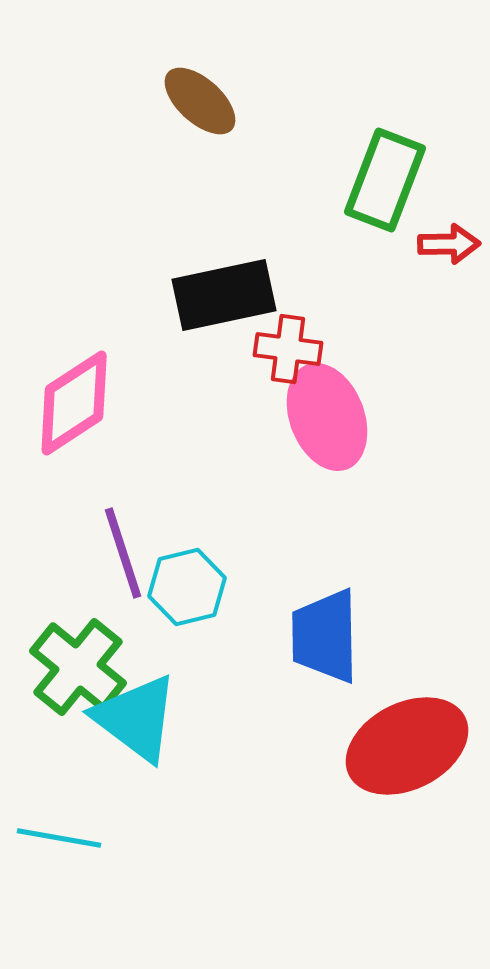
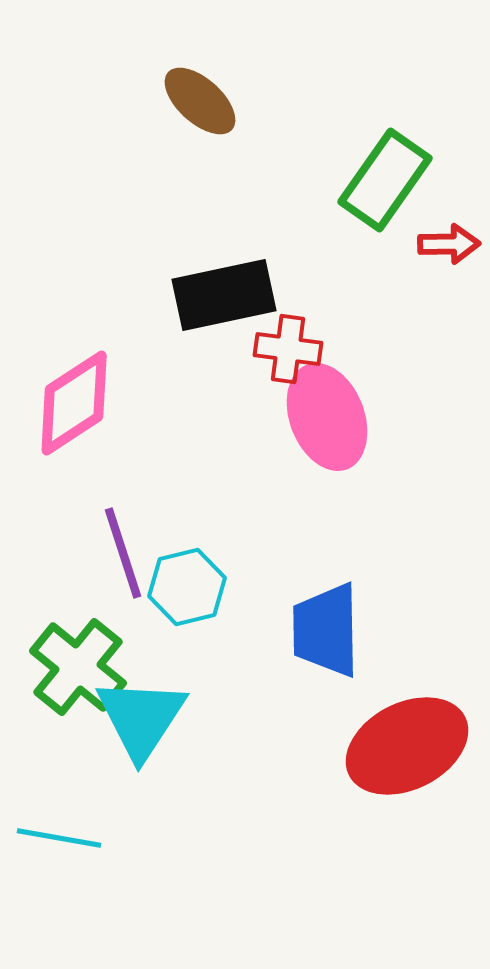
green rectangle: rotated 14 degrees clockwise
blue trapezoid: moved 1 px right, 6 px up
cyan triangle: moved 5 px right; rotated 26 degrees clockwise
